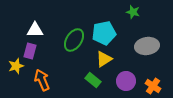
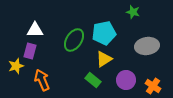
purple circle: moved 1 px up
